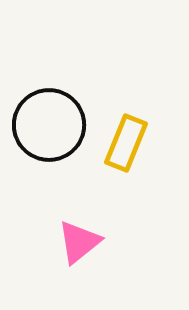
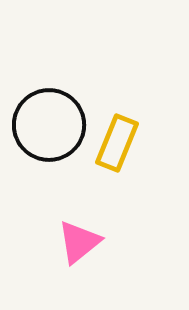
yellow rectangle: moved 9 px left
